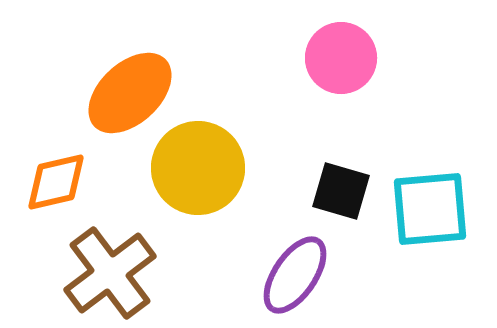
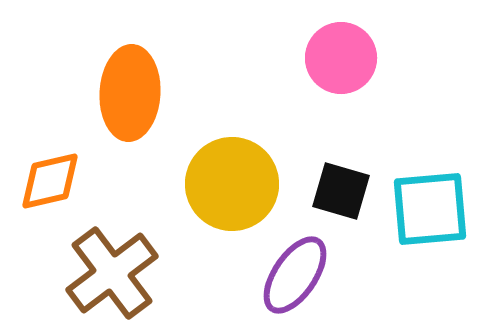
orange ellipse: rotated 44 degrees counterclockwise
yellow circle: moved 34 px right, 16 px down
orange diamond: moved 6 px left, 1 px up
brown cross: moved 2 px right
